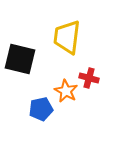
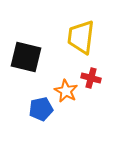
yellow trapezoid: moved 14 px right
black square: moved 6 px right, 2 px up
red cross: moved 2 px right
